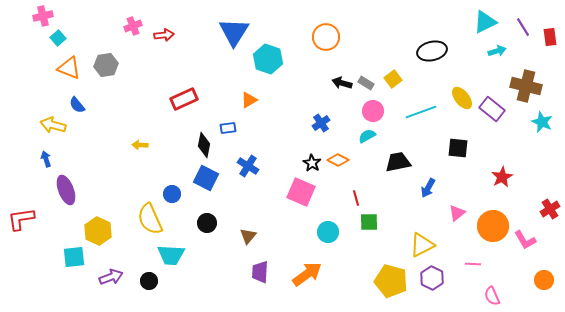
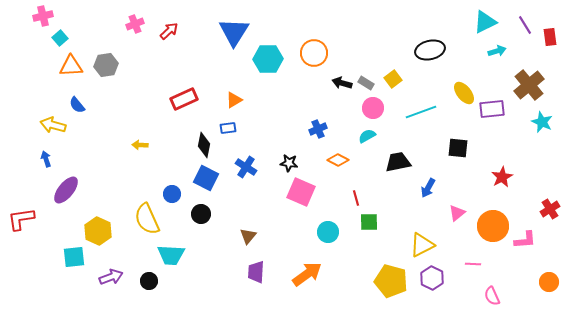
pink cross at (133, 26): moved 2 px right, 2 px up
purple line at (523, 27): moved 2 px right, 2 px up
red arrow at (164, 35): moved 5 px right, 4 px up; rotated 36 degrees counterclockwise
orange circle at (326, 37): moved 12 px left, 16 px down
cyan square at (58, 38): moved 2 px right
black ellipse at (432, 51): moved 2 px left, 1 px up
cyan hexagon at (268, 59): rotated 20 degrees counterclockwise
orange triangle at (69, 68): moved 2 px right, 2 px up; rotated 25 degrees counterclockwise
brown cross at (526, 86): moved 3 px right, 1 px up; rotated 36 degrees clockwise
yellow ellipse at (462, 98): moved 2 px right, 5 px up
orange triangle at (249, 100): moved 15 px left
purple rectangle at (492, 109): rotated 45 degrees counterclockwise
pink circle at (373, 111): moved 3 px up
blue cross at (321, 123): moved 3 px left, 6 px down; rotated 12 degrees clockwise
black star at (312, 163): moved 23 px left; rotated 24 degrees counterclockwise
blue cross at (248, 166): moved 2 px left, 1 px down
purple ellipse at (66, 190): rotated 60 degrees clockwise
yellow semicircle at (150, 219): moved 3 px left
black circle at (207, 223): moved 6 px left, 9 px up
pink L-shape at (525, 240): rotated 65 degrees counterclockwise
purple trapezoid at (260, 272): moved 4 px left
orange circle at (544, 280): moved 5 px right, 2 px down
